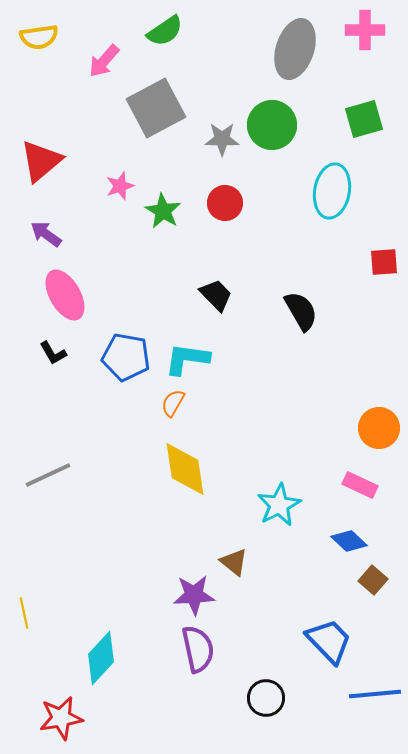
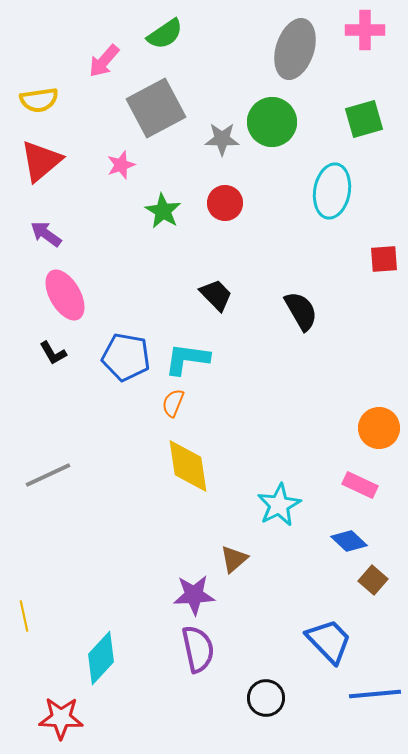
green semicircle: moved 3 px down
yellow semicircle: moved 63 px down
green circle: moved 3 px up
pink star: moved 1 px right, 21 px up
red square: moved 3 px up
orange semicircle: rotated 8 degrees counterclockwise
yellow diamond: moved 3 px right, 3 px up
brown triangle: moved 3 px up; rotated 40 degrees clockwise
yellow line: moved 3 px down
red star: rotated 12 degrees clockwise
